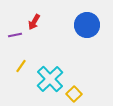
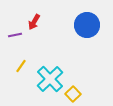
yellow square: moved 1 px left
